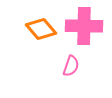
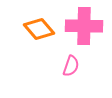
orange diamond: moved 2 px left
